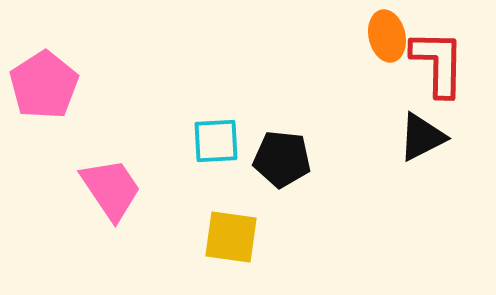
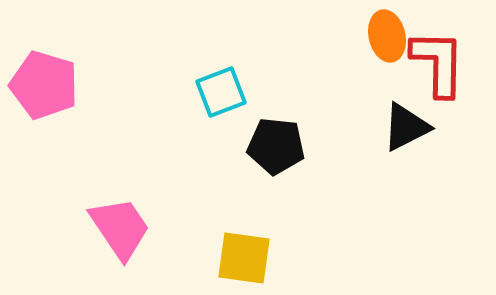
pink pentagon: rotated 22 degrees counterclockwise
black triangle: moved 16 px left, 10 px up
cyan square: moved 5 px right, 49 px up; rotated 18 degrees counterclockwise
black pentagon: moved 6 px left, 13 px up
pink trapezoid: moved 9 px right, 39 px down
yellow square: moved 13 px right, 21 px down
